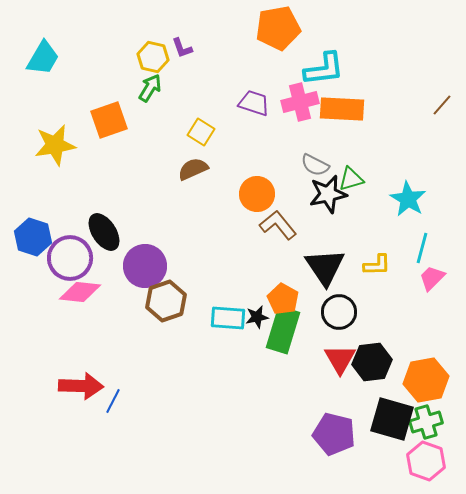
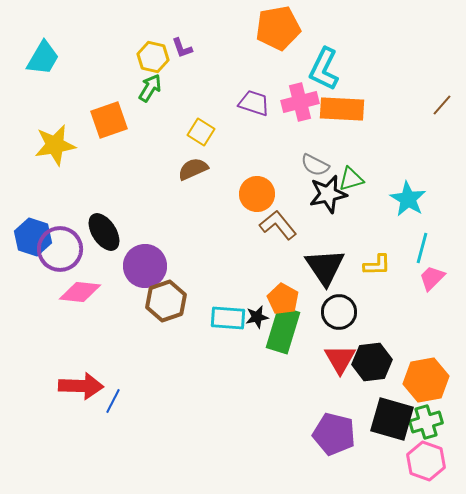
cyan L-shape at (324, 69): rotated 123 degrees clockwise
purple circle at (70, 258): moved 10 px left, 9 px up
